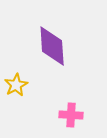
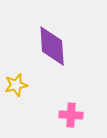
yellow star: rotated 15 degrees clockwise
